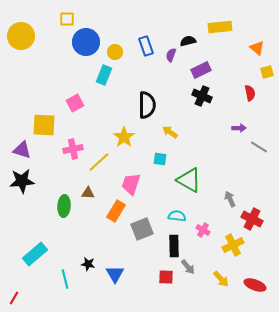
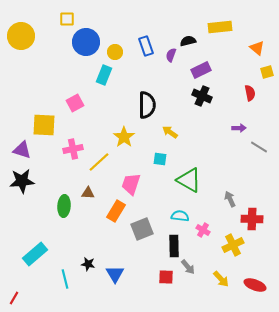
cyan semicircle at (177, 216): moved 3 px right
red cross at (252, 219): rotated 25 degrees counterclockwise
